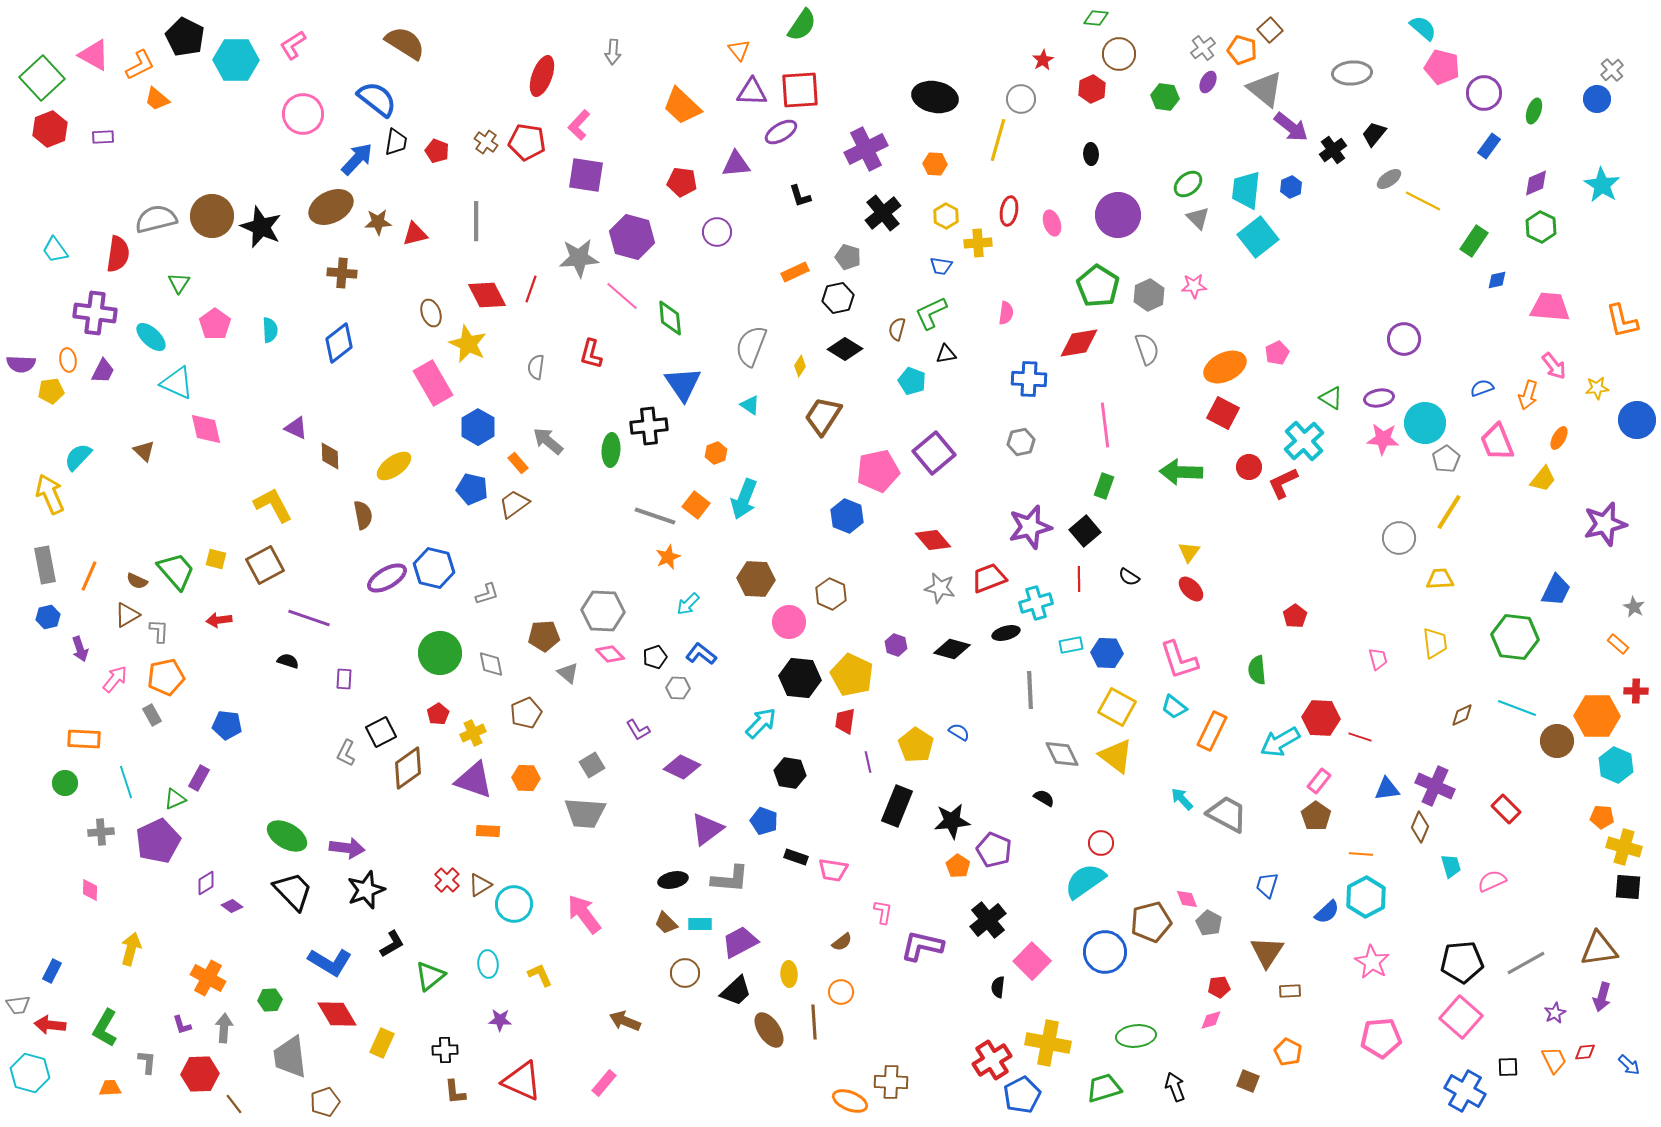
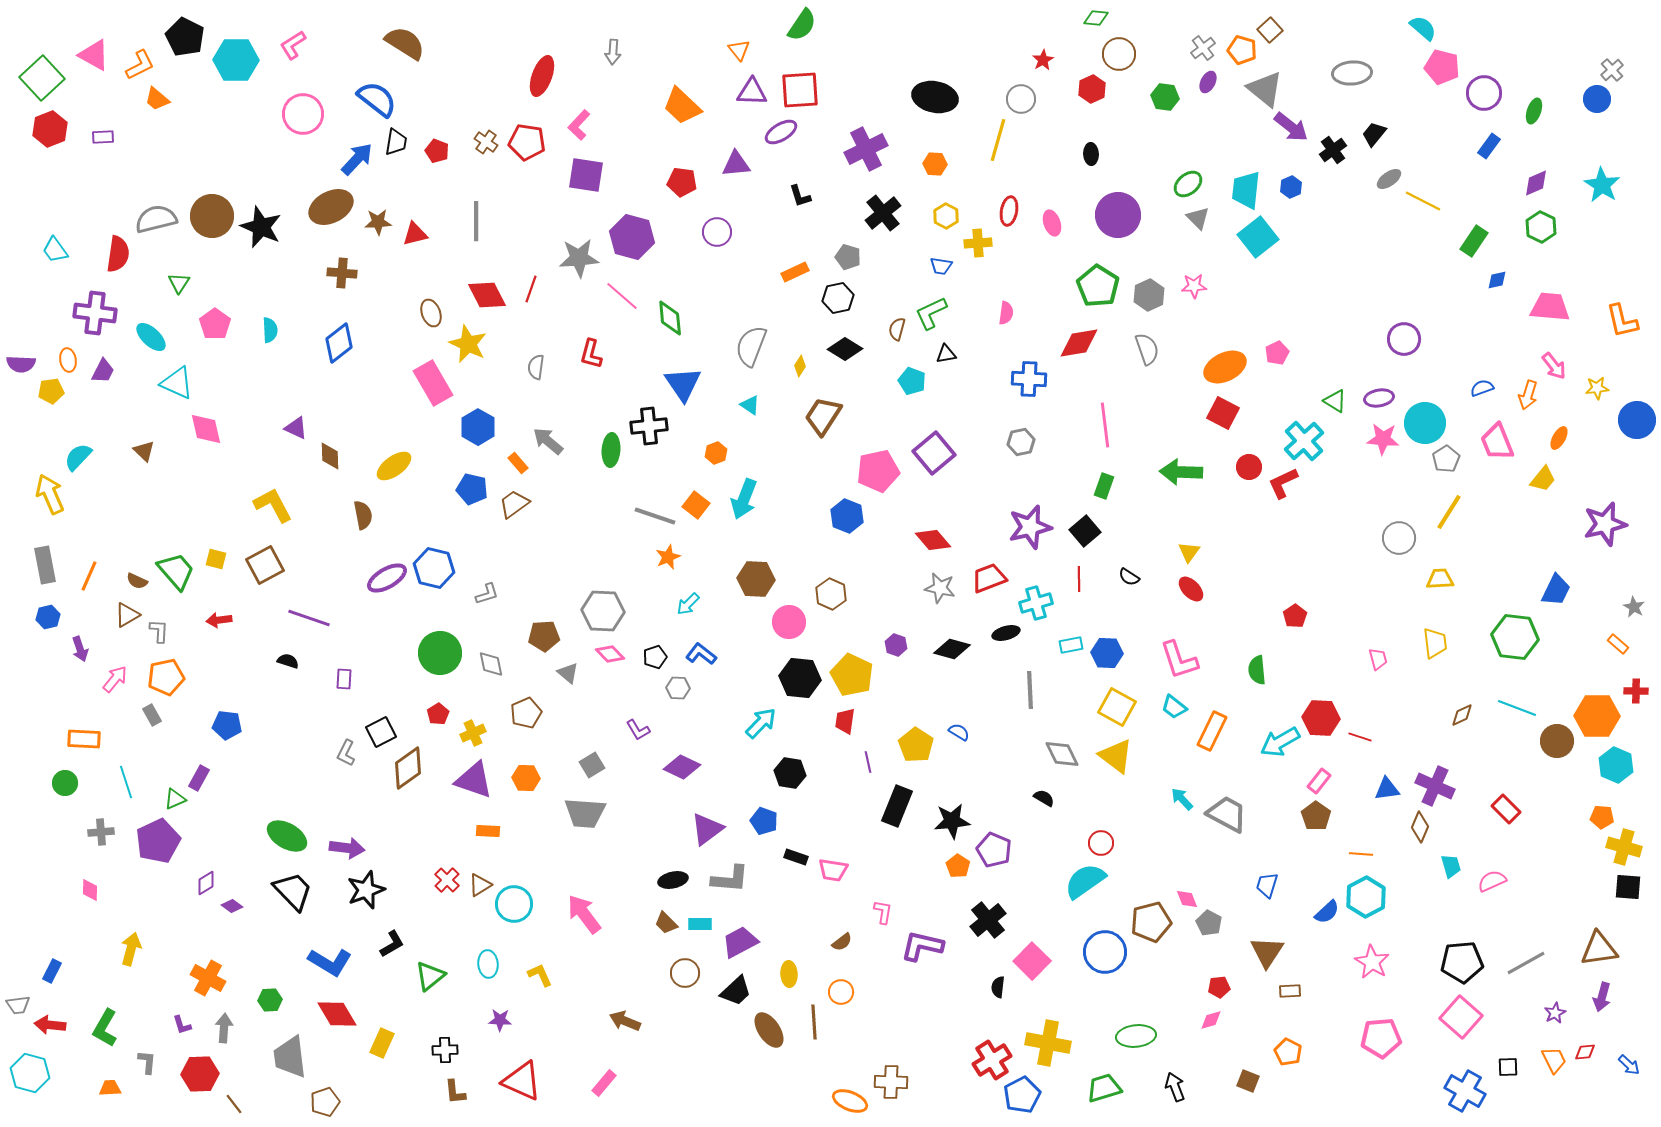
green triangle at (1331, 398): moved 4 px right, 3 px down
